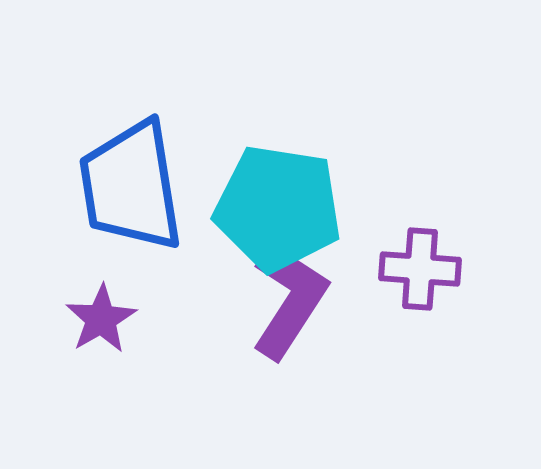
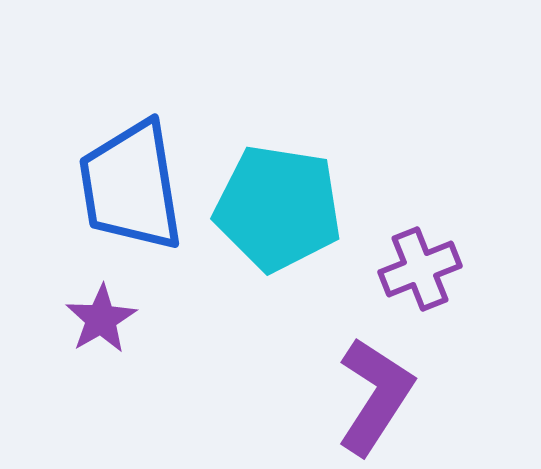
purple cross: rotated 26 degrees counterclockwise
purple L-shape: moved 86 px right, 96 px down
